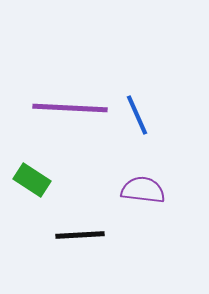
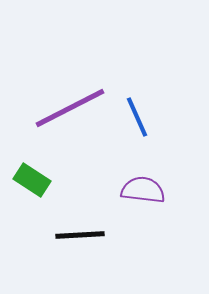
purple line: rotated 30 degrees counterclockwise
blue line: moved 2 px down
